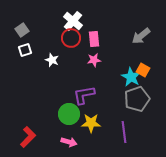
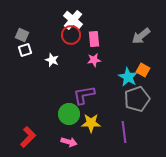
white cross: moved 1 px up
gray square: moved 5 px down; rotated 32 degrees counterclockwise
red circle: moved 3 px up
cyan star: moved 3 px left
